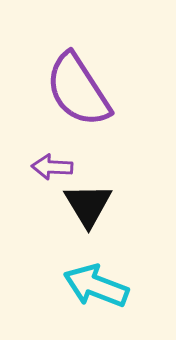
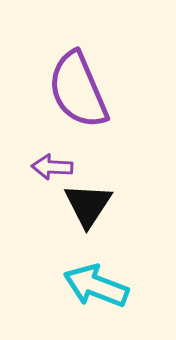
purple semicircle: rotated 10 degrees clockwise
black triangle: rotated 4 degrees clockwise
